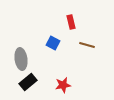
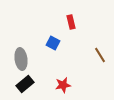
brown line: moved 13 px right, 10 px down; rotated 42 degrees clockwise
black rectangle: moved 3 px left, 2 px down
